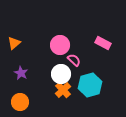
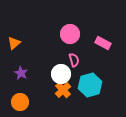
pink circle: moved 10 px right, 11 px up
pink semicircle: rotated 32 degrees clockwise
